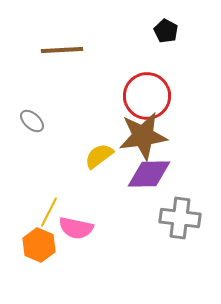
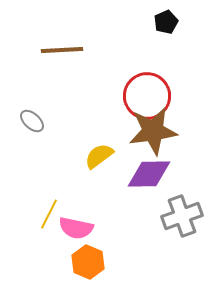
black pentagon: moved 9 px up; rotated 20 degrees clockwise
brown star: moved 10 px right, 5 px up
yellow line: moved 2 px down
gray cross: moved 2 px right, 2 px up; rotated 27 degrees counterclockwise
orange hexagon: moved 49 px right, 17 px down
